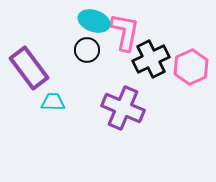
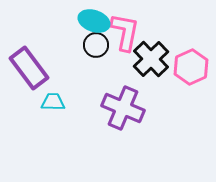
black circle: moved 9 px right, 5 px up
black cross: rotated 18 degrees counterclockwise
